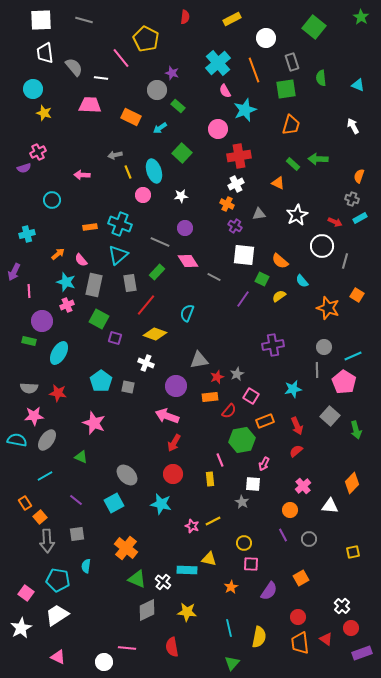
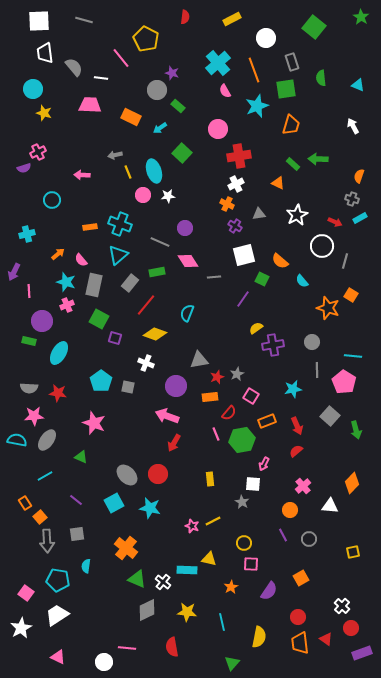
white square at (41, 20): moved 2 px left, 1 px down
cyan star at (245, 110): moved 12 px right, 4 px up
white star at (181, 196): moved 13 px left
white square at (244, 255): rotated 20 degrees counterclockwise
green rectangle at (157, 272): rotated 35 degrees clockwise
gray line at (214, 277): rotated 32 degrees counterclockwise
gray rectangle at (130, 283): rotated 48 degrees clockwise
orange square at (357, 295): moved 6 px left
yellow semicircle at (279, 296): moved 23 px left, 32 px down
gray circle at (324, 347): moved 12 px left, 5 px up
cyan line at (353, 356): rotated 30 degrees clockwise
red semicircle at (229, 411): moved 2 px down
orange rectangle at (265, 421): moved 2 px right
pink line at (220, 460): moved 4 px left, 26 px up
red circle at (173, 474): moved 15 px left
cyan star at (161, 504): moved 11 px left, 4 px down
cyan line at (229, 628): moved 7 px left, 6 px up
